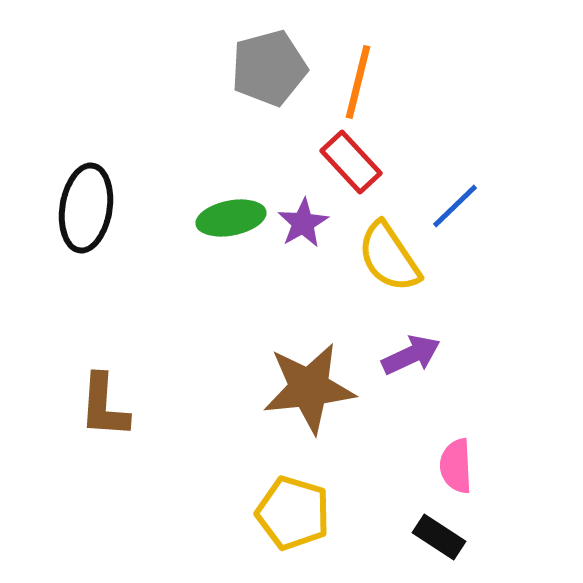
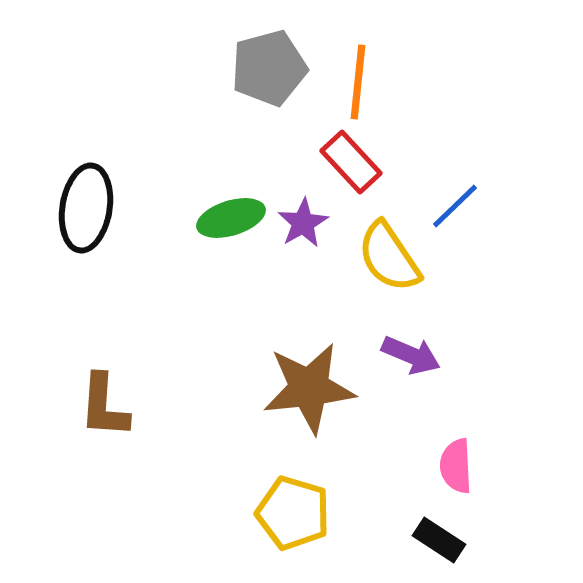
orange line: rotated 8 degrees counterclockwise
green ellipse: rotated 6 degrees counterclockwise
purple arrow: rotated 48 degrees clockwise
black rectangle: moved 3 px down
